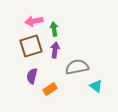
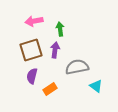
green arrow: moved 6 px right
brown square: moved 4 px down
